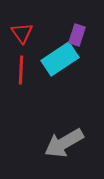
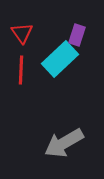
cyan rectangle: rotated 9 degrees counterclockwise
